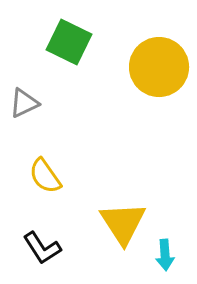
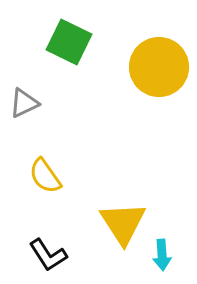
black L-shape: moved 6 px right, 7 px down
cyan arrow: moved 3 px left
